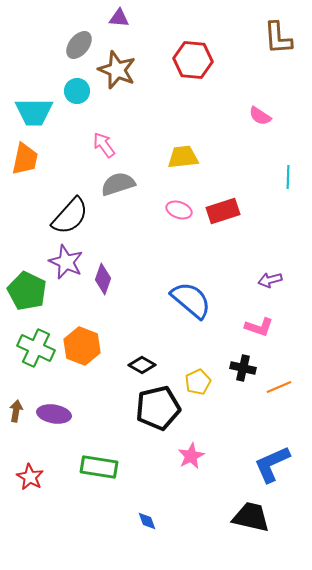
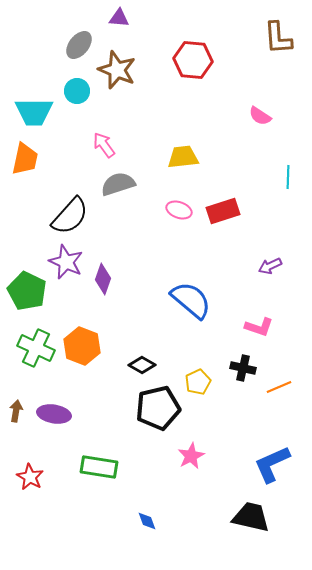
purple arrow: moved 14 px up; rotated 10 degrees counterclockwise
